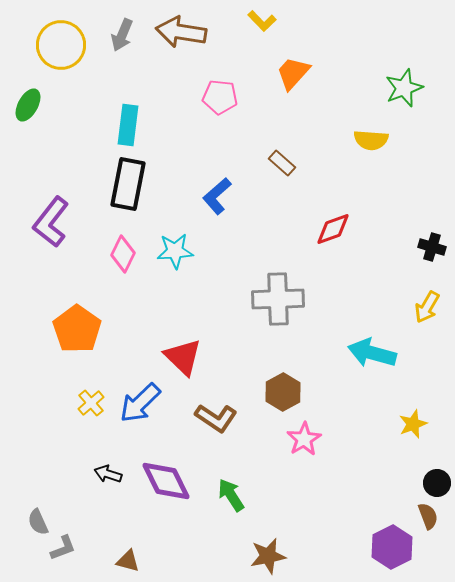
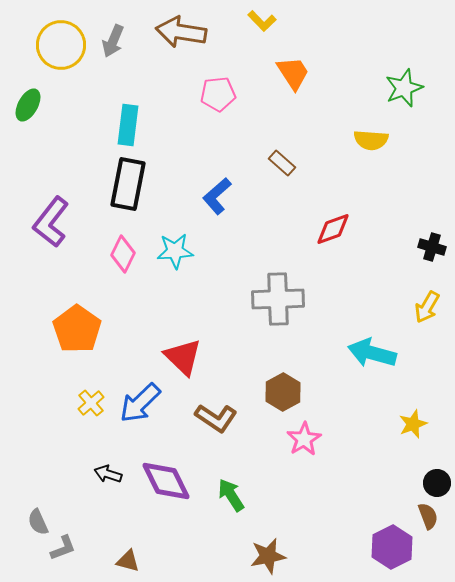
gray arrow: moved 9 px left, 6 px down
orange trapezoid: rotated 105 degrees clockwise
pink pentagon: moved 2 px left, 3 px up; rotated 12 degrees counterclockwise
